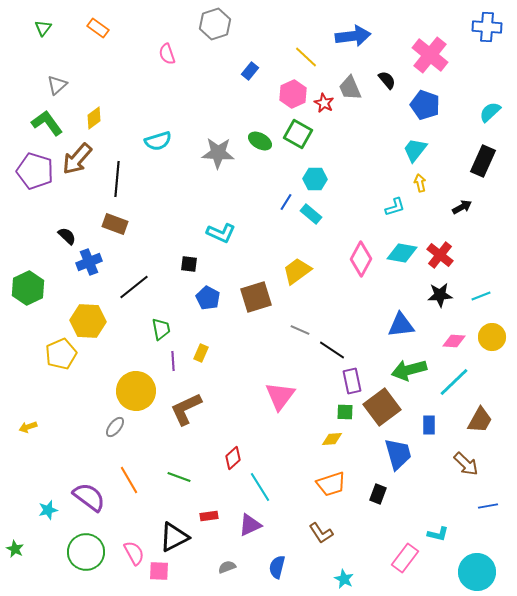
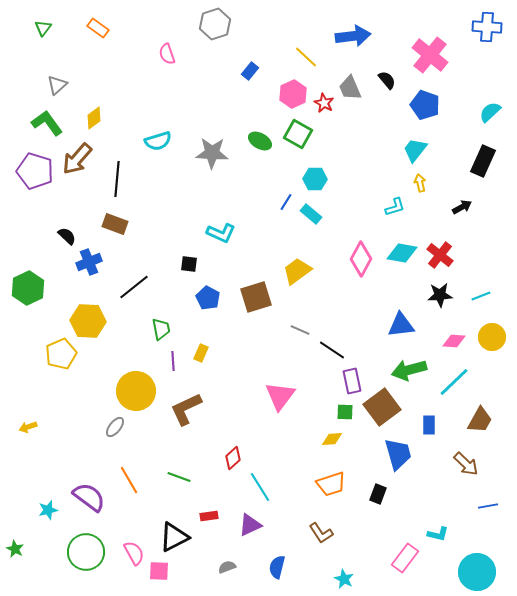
gray star at (218, 153): moved 6 px left
